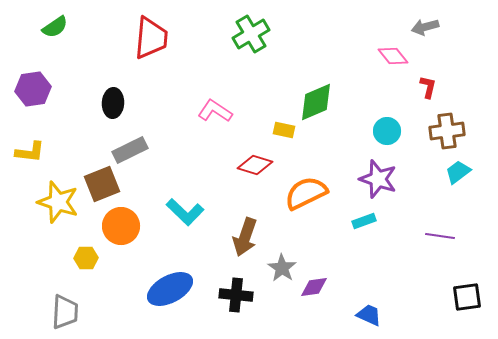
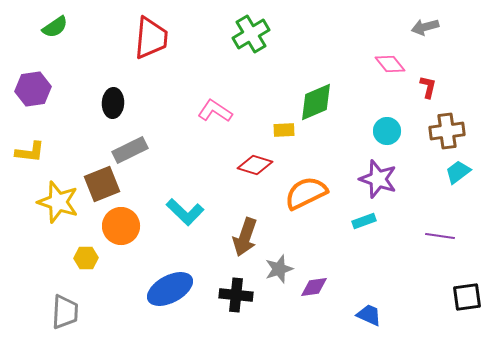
pink diamond: moved 3 px left, 8 px down
yellow rectangle: rotated 15 degrees counterclockwise
gray star: moved 3 px left, 1 px down; rotated 20 degrees clockwise
